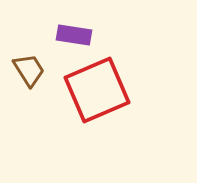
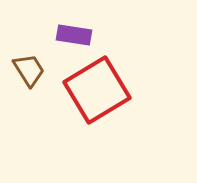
red square: rotated 8 degrees counterclockwise
